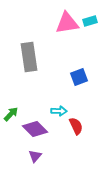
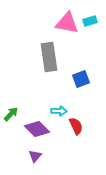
pink triangle: rotated 20 degrees clockwise
gray rectangle: moved 20 px right
blue square: moved 2 px right, 2 px down
purple diamond: moved 2 px right
